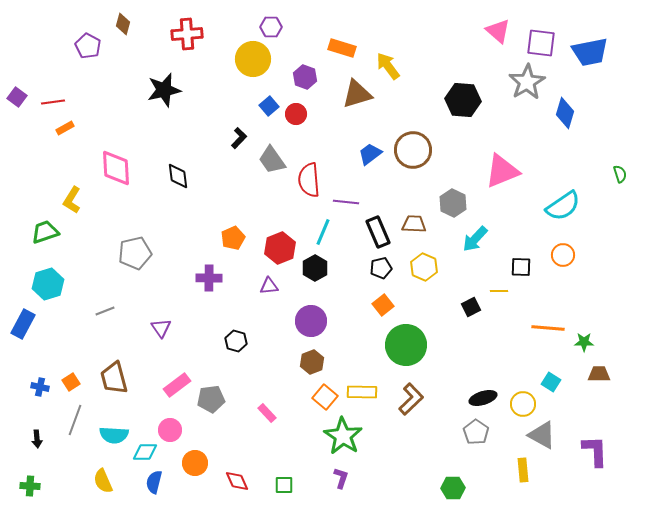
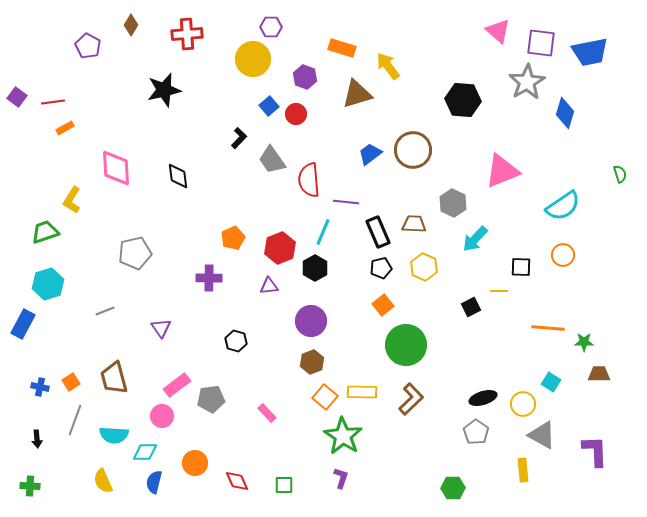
brown diamond at (123, 24): moved 8 px right, 1 px down; rotated 15 degrees clockwise
pink circle at (170, 430): moved 8 px left, 14 px up
